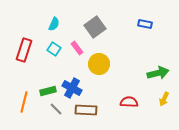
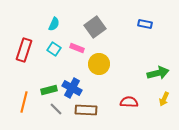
pink rectangle: rotated 32 degrees counterclockwise
green rectangle: moved 1 px right, 1 px up
